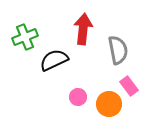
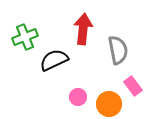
pink rectangle: moved 4 px right
